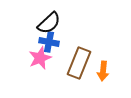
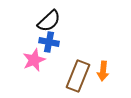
black semicircle: moved 2 px up
pink star: moved 6 px left, 2 px down
brown rectangle: moved 1 px left, 13 px down
